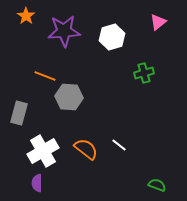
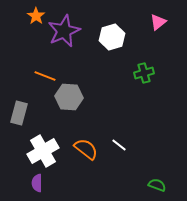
orange star: moved 10 px right
purple star: rotated 20 degrees counterclockwise
